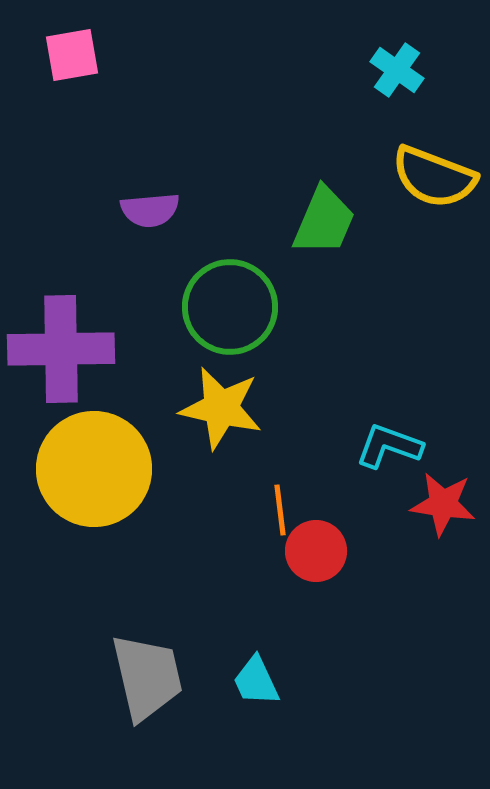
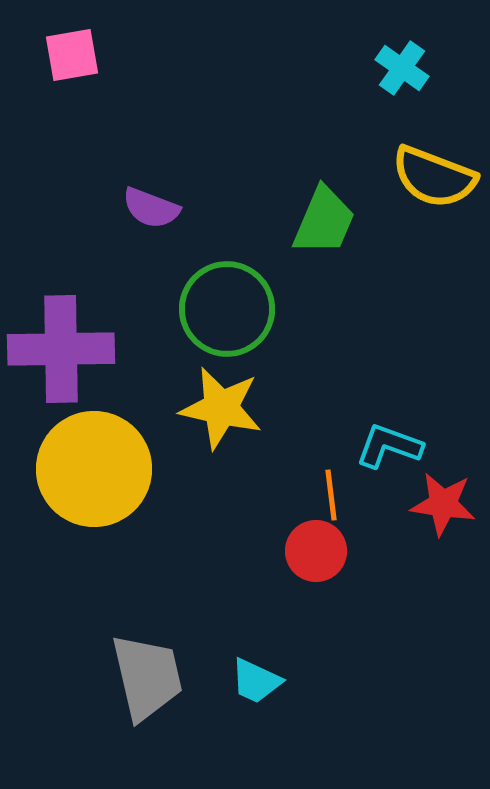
cyan cross: moved 5 px right, 2 px up
purple semicircle: moved 1 px right, 2 px up; rotated 26 degrees clockwise
green circle: moved 3 px left, 2 px down
orange line: moved 51 px right, 15 px up
cyan trapezoid: rotated 40 degrees counterclockwise
